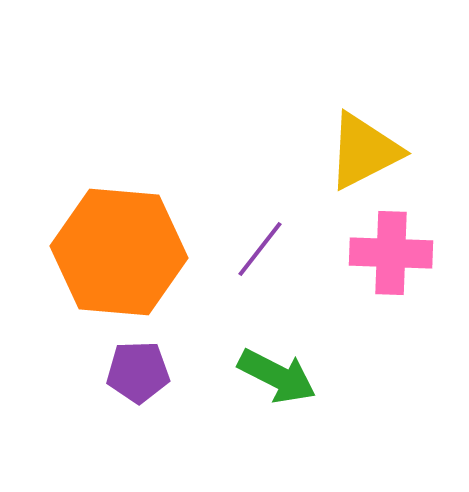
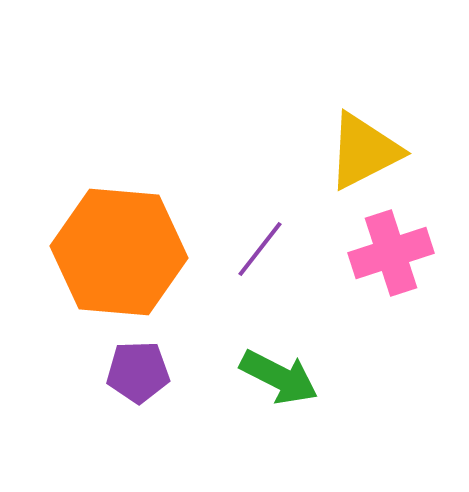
pink cross: rotated 20 degrees counterclockwise
green arrow: moved 2 px right, 1 px down
